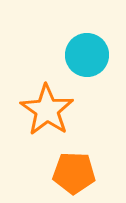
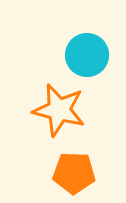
orange star: moved 12 px right; rotated 20 degrees counterclockwise
